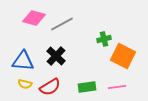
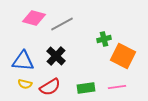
green rectangle: moved 1 px left, 1 px down
